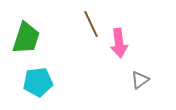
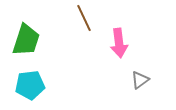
brown line: moved 7 px left, 6 px up
green trapezoid: moved 2 px down
cyan pentagon: moved 8 px left, 3 px down
